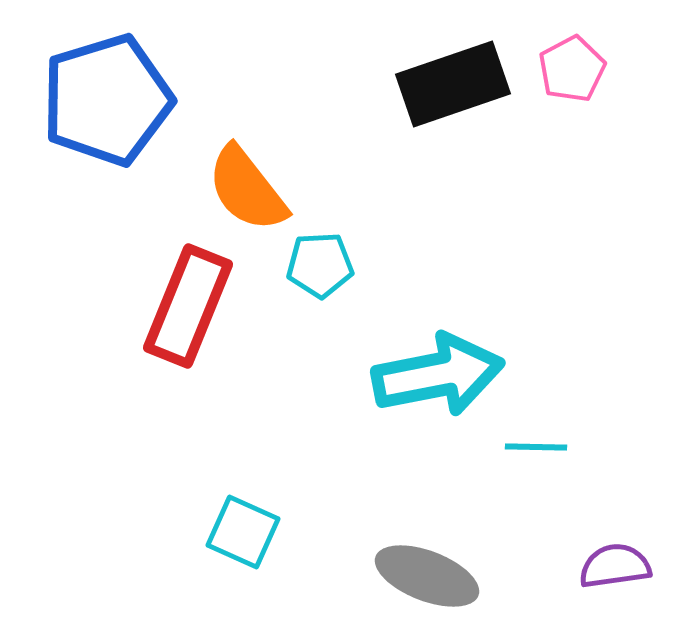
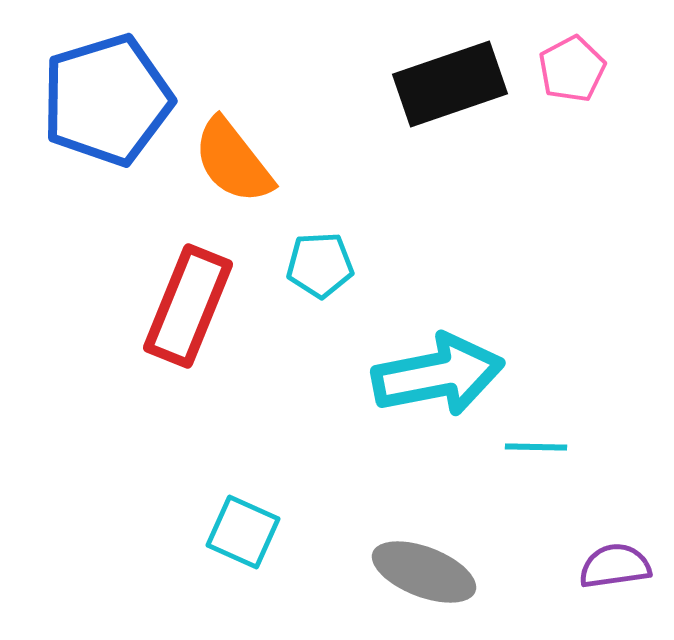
black rectangle: moved 3 px left
orange semicircle: moved 14 px left, 28 px up
gray ellipse: moved 3 px left, 4 px up
